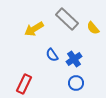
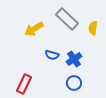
yellow semicircle: rotated 48 degrees clockwise
blue semicircle: rotated 40 degrees counterclockwise
blue circle: moved 2 px left
